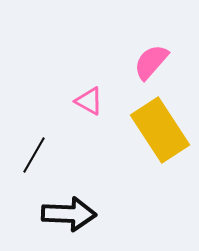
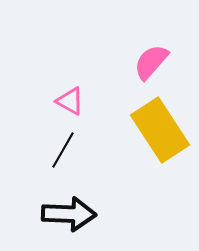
pink triangle: moved 19 px left
black line: moved 29 px right, 5 px up
